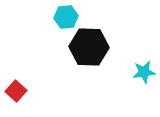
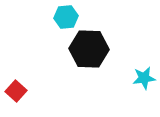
black hexagon: moved 2 px down
cyan star: moved 6 px down
